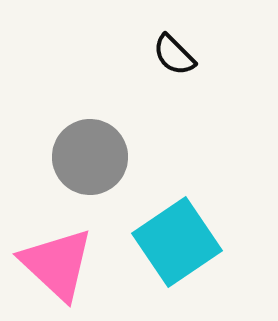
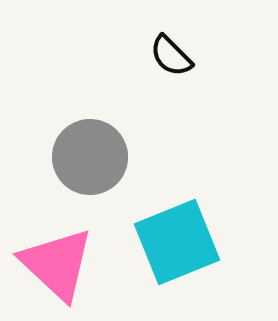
black semicircle: moved 3 px left, 1 px down
cyan square: rotated 12 degrees clockwise
